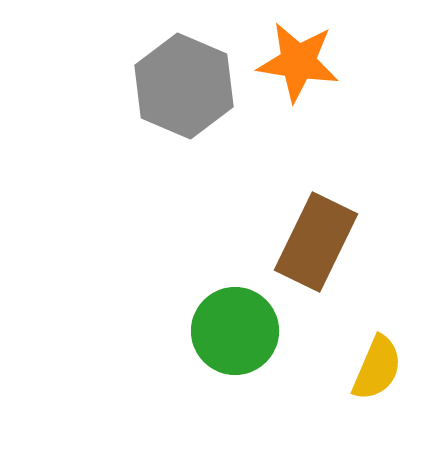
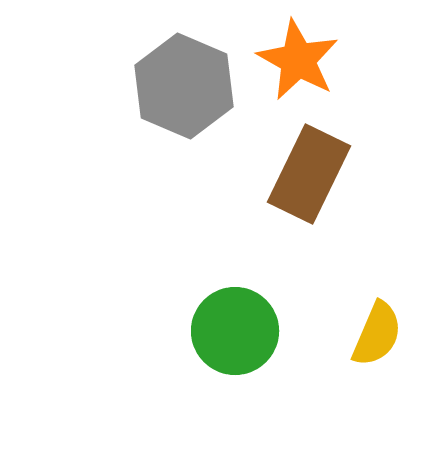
orange star: moved 2 px up; rotated 20 degrees clockwise
brown rectangle: moved 7 px left, 68 px up
yellow semicircle: moved 34 px up
